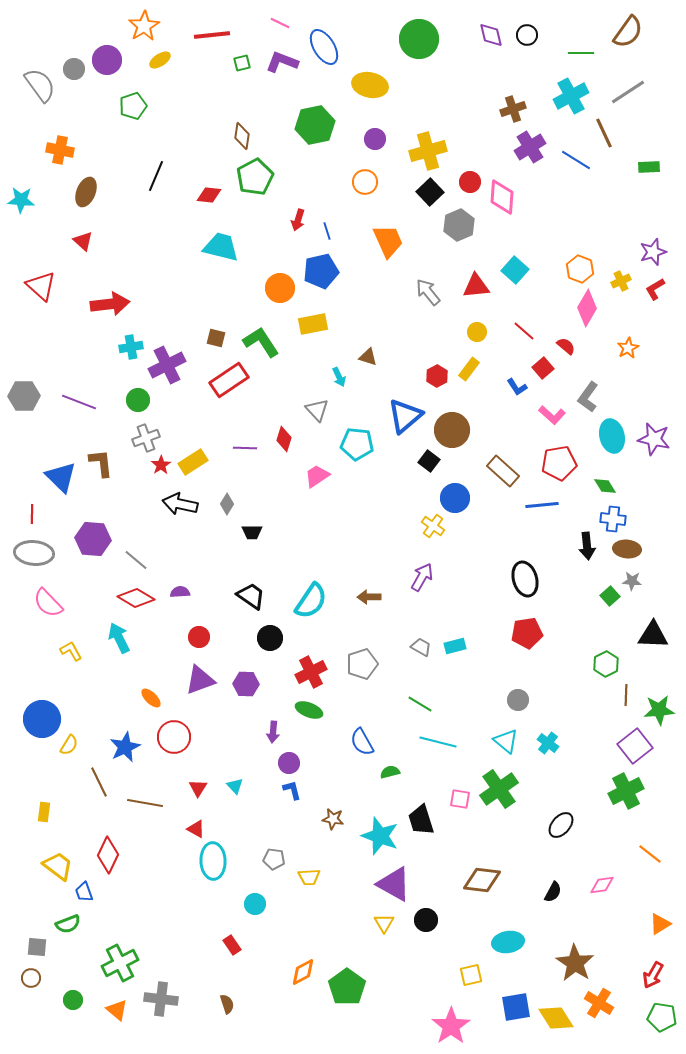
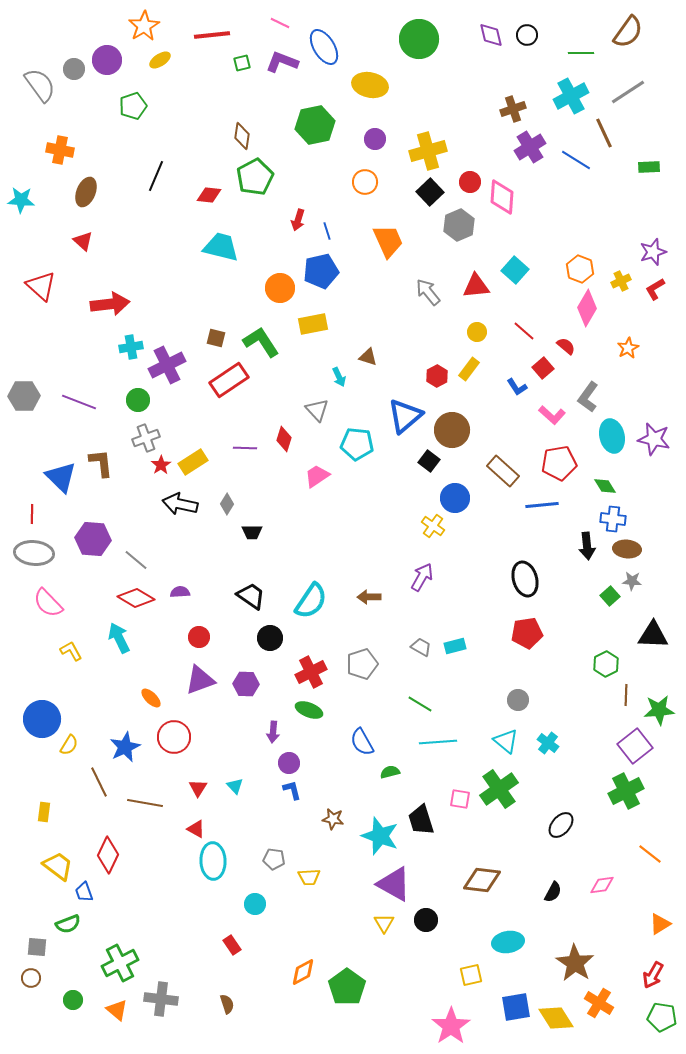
cyan line at (438, 742): rotated 18 degrees counterclockwise
